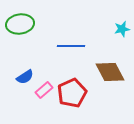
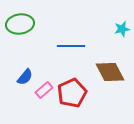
blue semicircle: rotated 18 degrees counterclockwise
